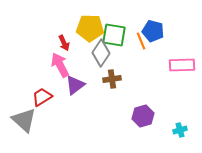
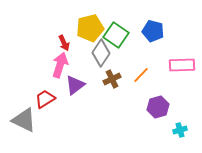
yellow pentagon: rotated 16 degrees counterclockwise
green square: moved 2 px right; rotated 25 degrees clockwise
orange line: moved 34 px down; rotated 66 degrees clockwise
pink arrow: rotated 45 degrees clockwise
brown cross: rotated 18 degrees counterclockwise
red trapezoid: moved 3 px right, 2 px down
purple hexagon: moved 15 px right, 9 px up
gray triangle: rotated 16 degrees counterclockwise
